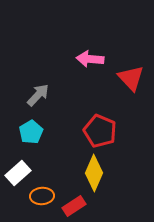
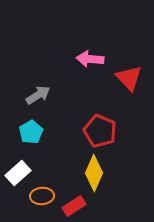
red triangle: moved 2 px left
gray arrow: rotated 15 degrees clockwise
